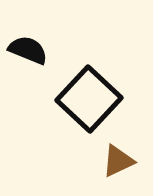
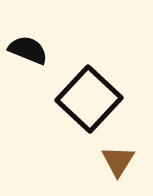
brown triangle: rotated 33 degrees counterclockwise
